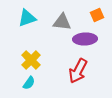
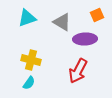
gray triangle: rotated 24 degrees clockwise
yellow cross: rotated 30 degrees counterclockwise
